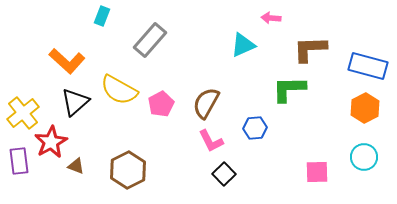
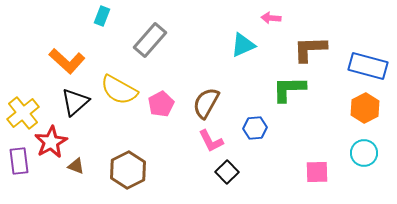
cyan circle: moved 4 px up
black square: moved 3 px right, 2 px up
